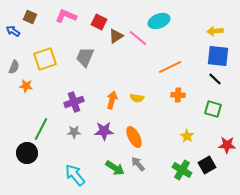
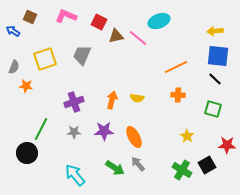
brown triangle: rotated 21 degrees clockwise
gray trapezoid: moved 3 px left, 2 px up
orange line: moved 6 px right
